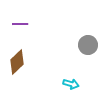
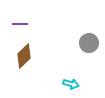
gray circle: moved 1 px right, 2 px up
brown diamond: moved 7 px right, 6 px up
